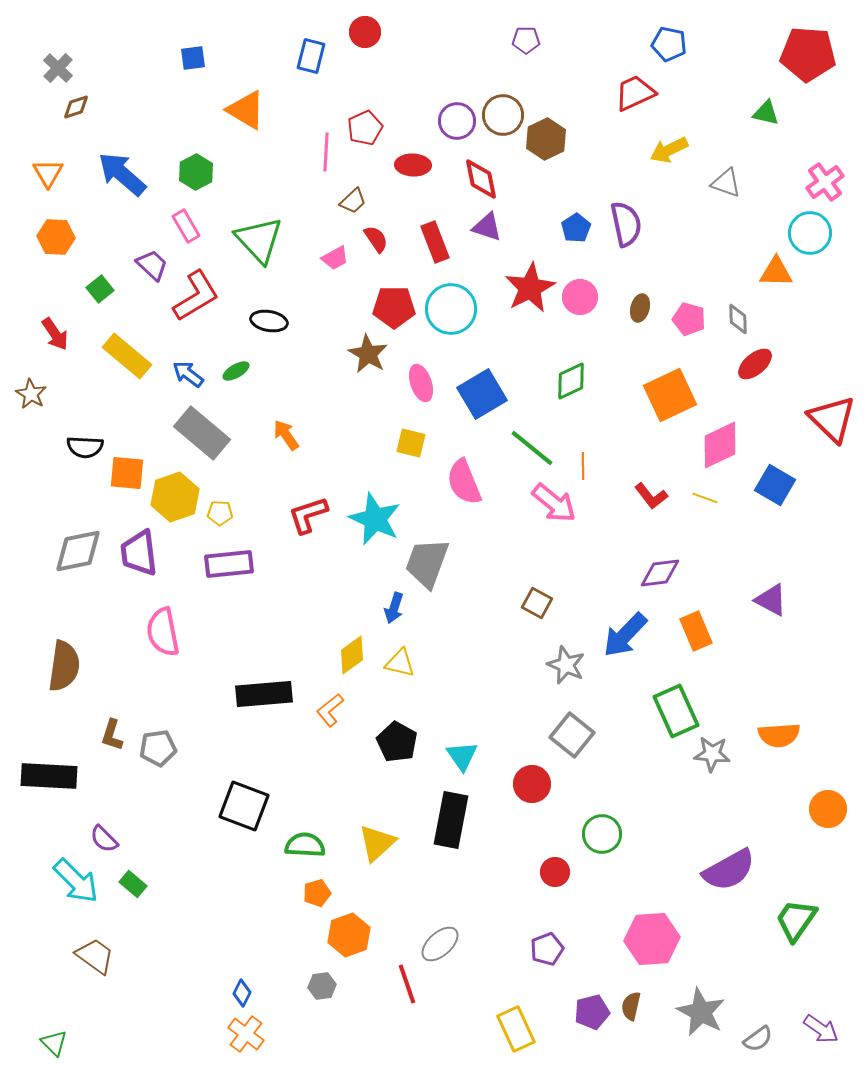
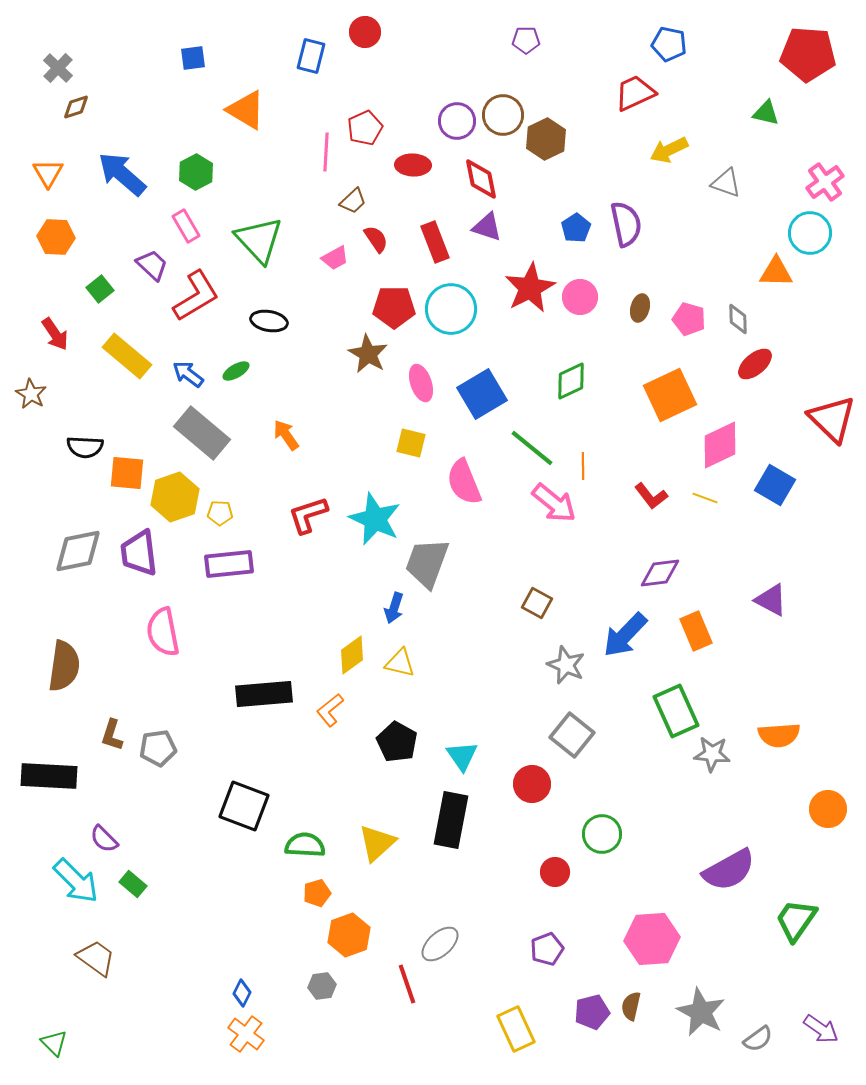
brown trapezoid at (95, 956): moved 1 px right, 2 px down
